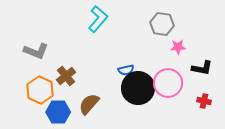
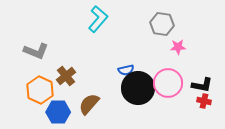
black L-shape: moved 17 px down
